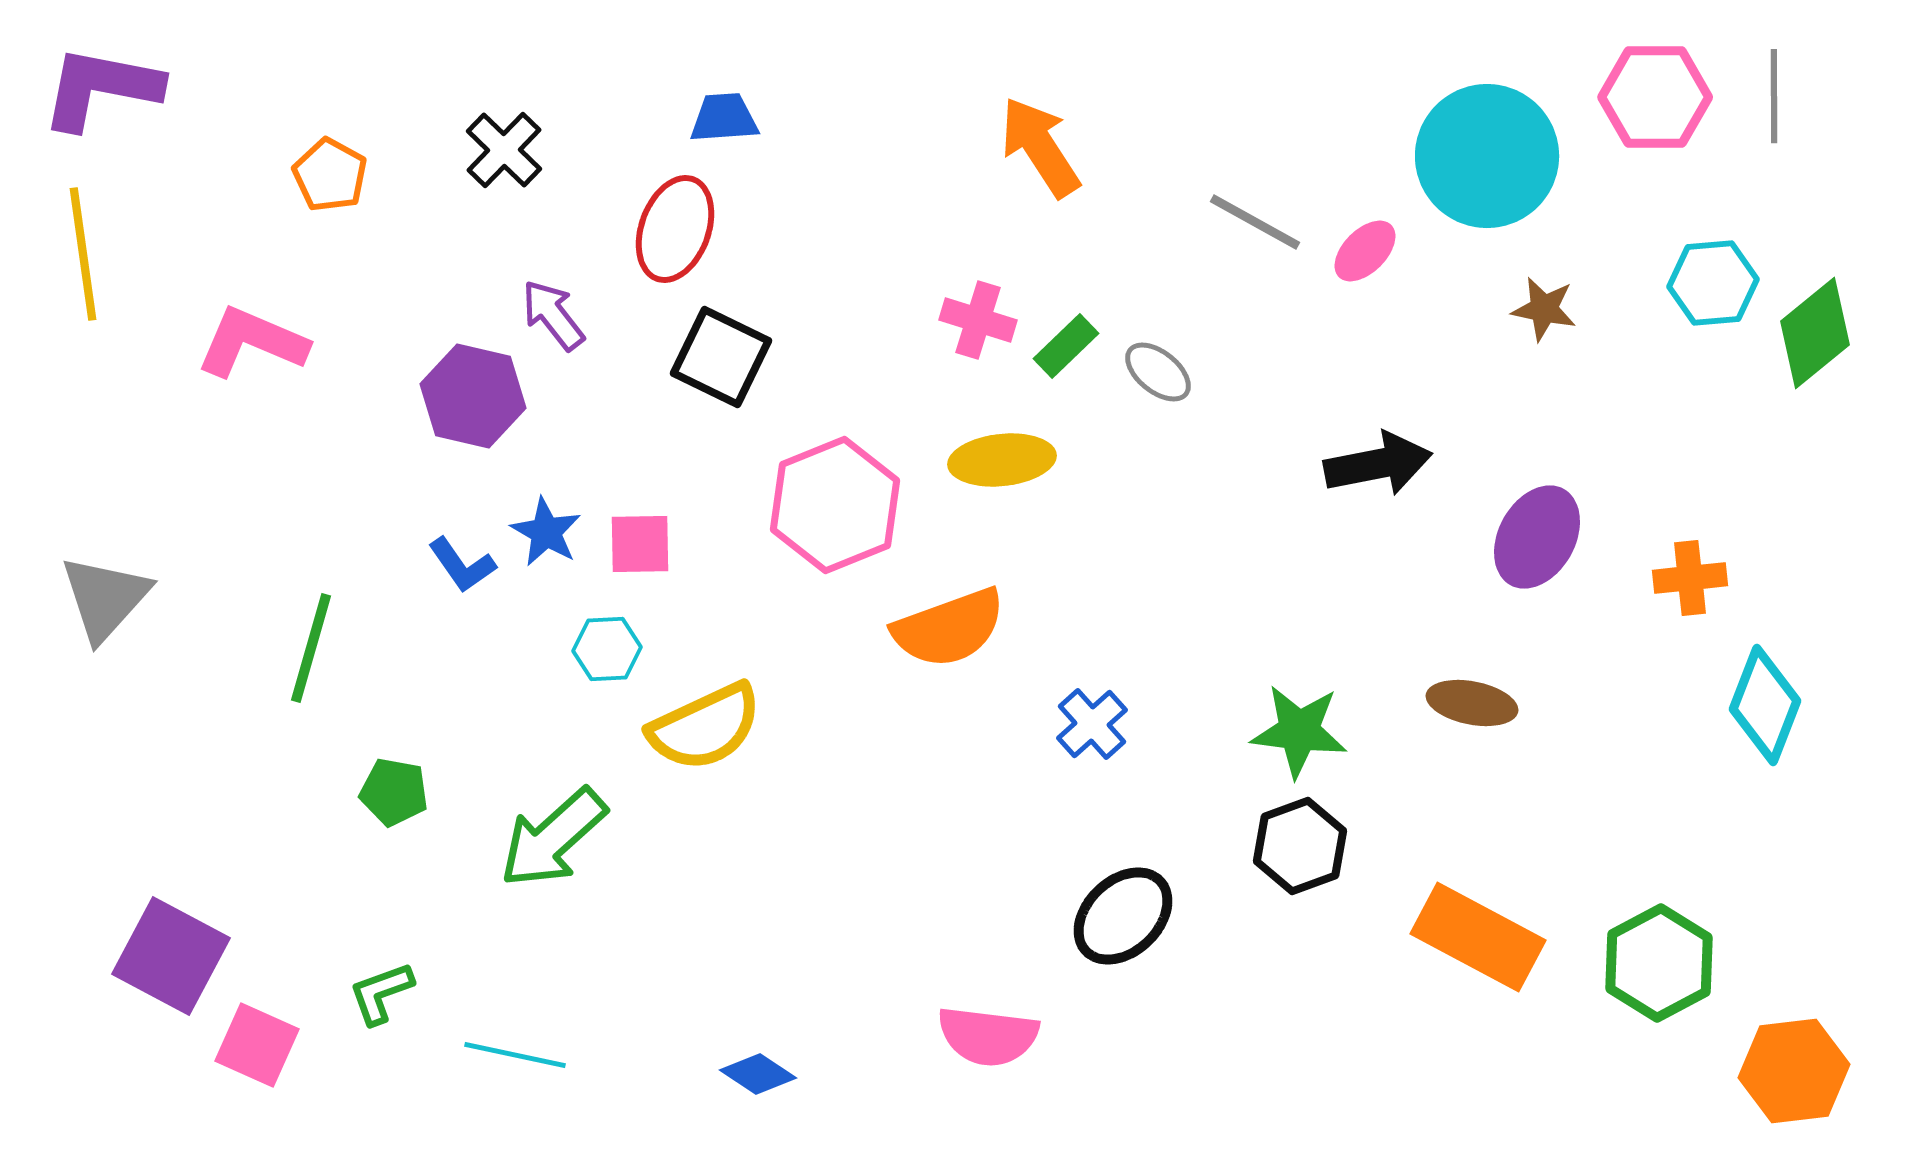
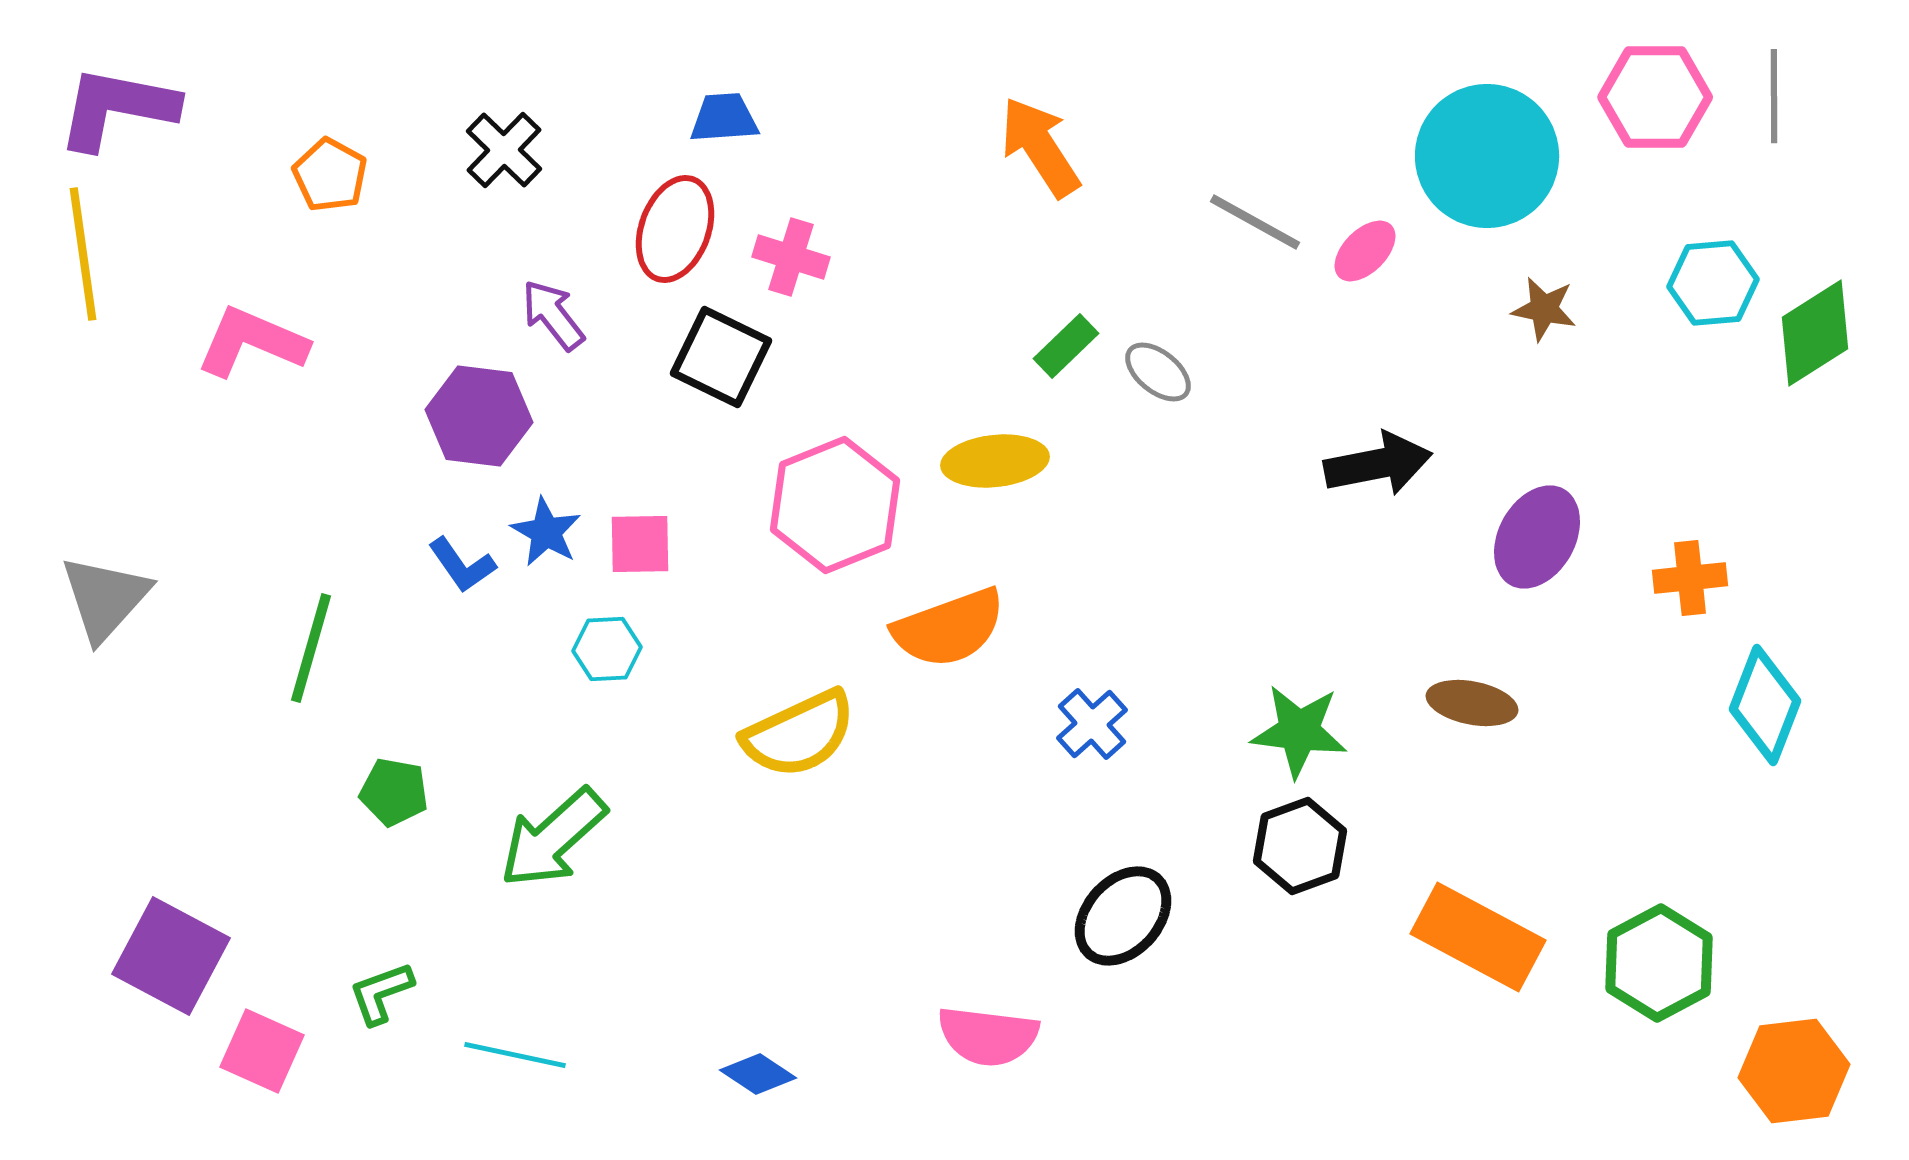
purple L-shape at (101, 88): moved 16 px right, 20 px down
pink cross at (978, 320): moved 187 px left, 63 px up
green diamond at (1815, 333): rotated 7 degrees clockwise
purple hexagon at (473, 396): moved 6 px right, 20 px down; rotated 6 degrees counterclockwise
yellow ellipse at (1002, 460): moved 7 px left, 1 px down
yellow semicircle at (705, 727): moved 94 px right, 7 px down
black ellipse at (1123, 916): rotated 4 degrees counterclockwise
pink square at (257, 1045): moved 5 px right, 6 px down
